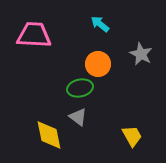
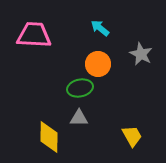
cyan arrow: moved 4 px down
gray triangle: moved 1 px right, 1 px down; rotated 36 degrees counterclockwise
yellow diamond: moved 2 px down; rotated 12 degrees clockwise
